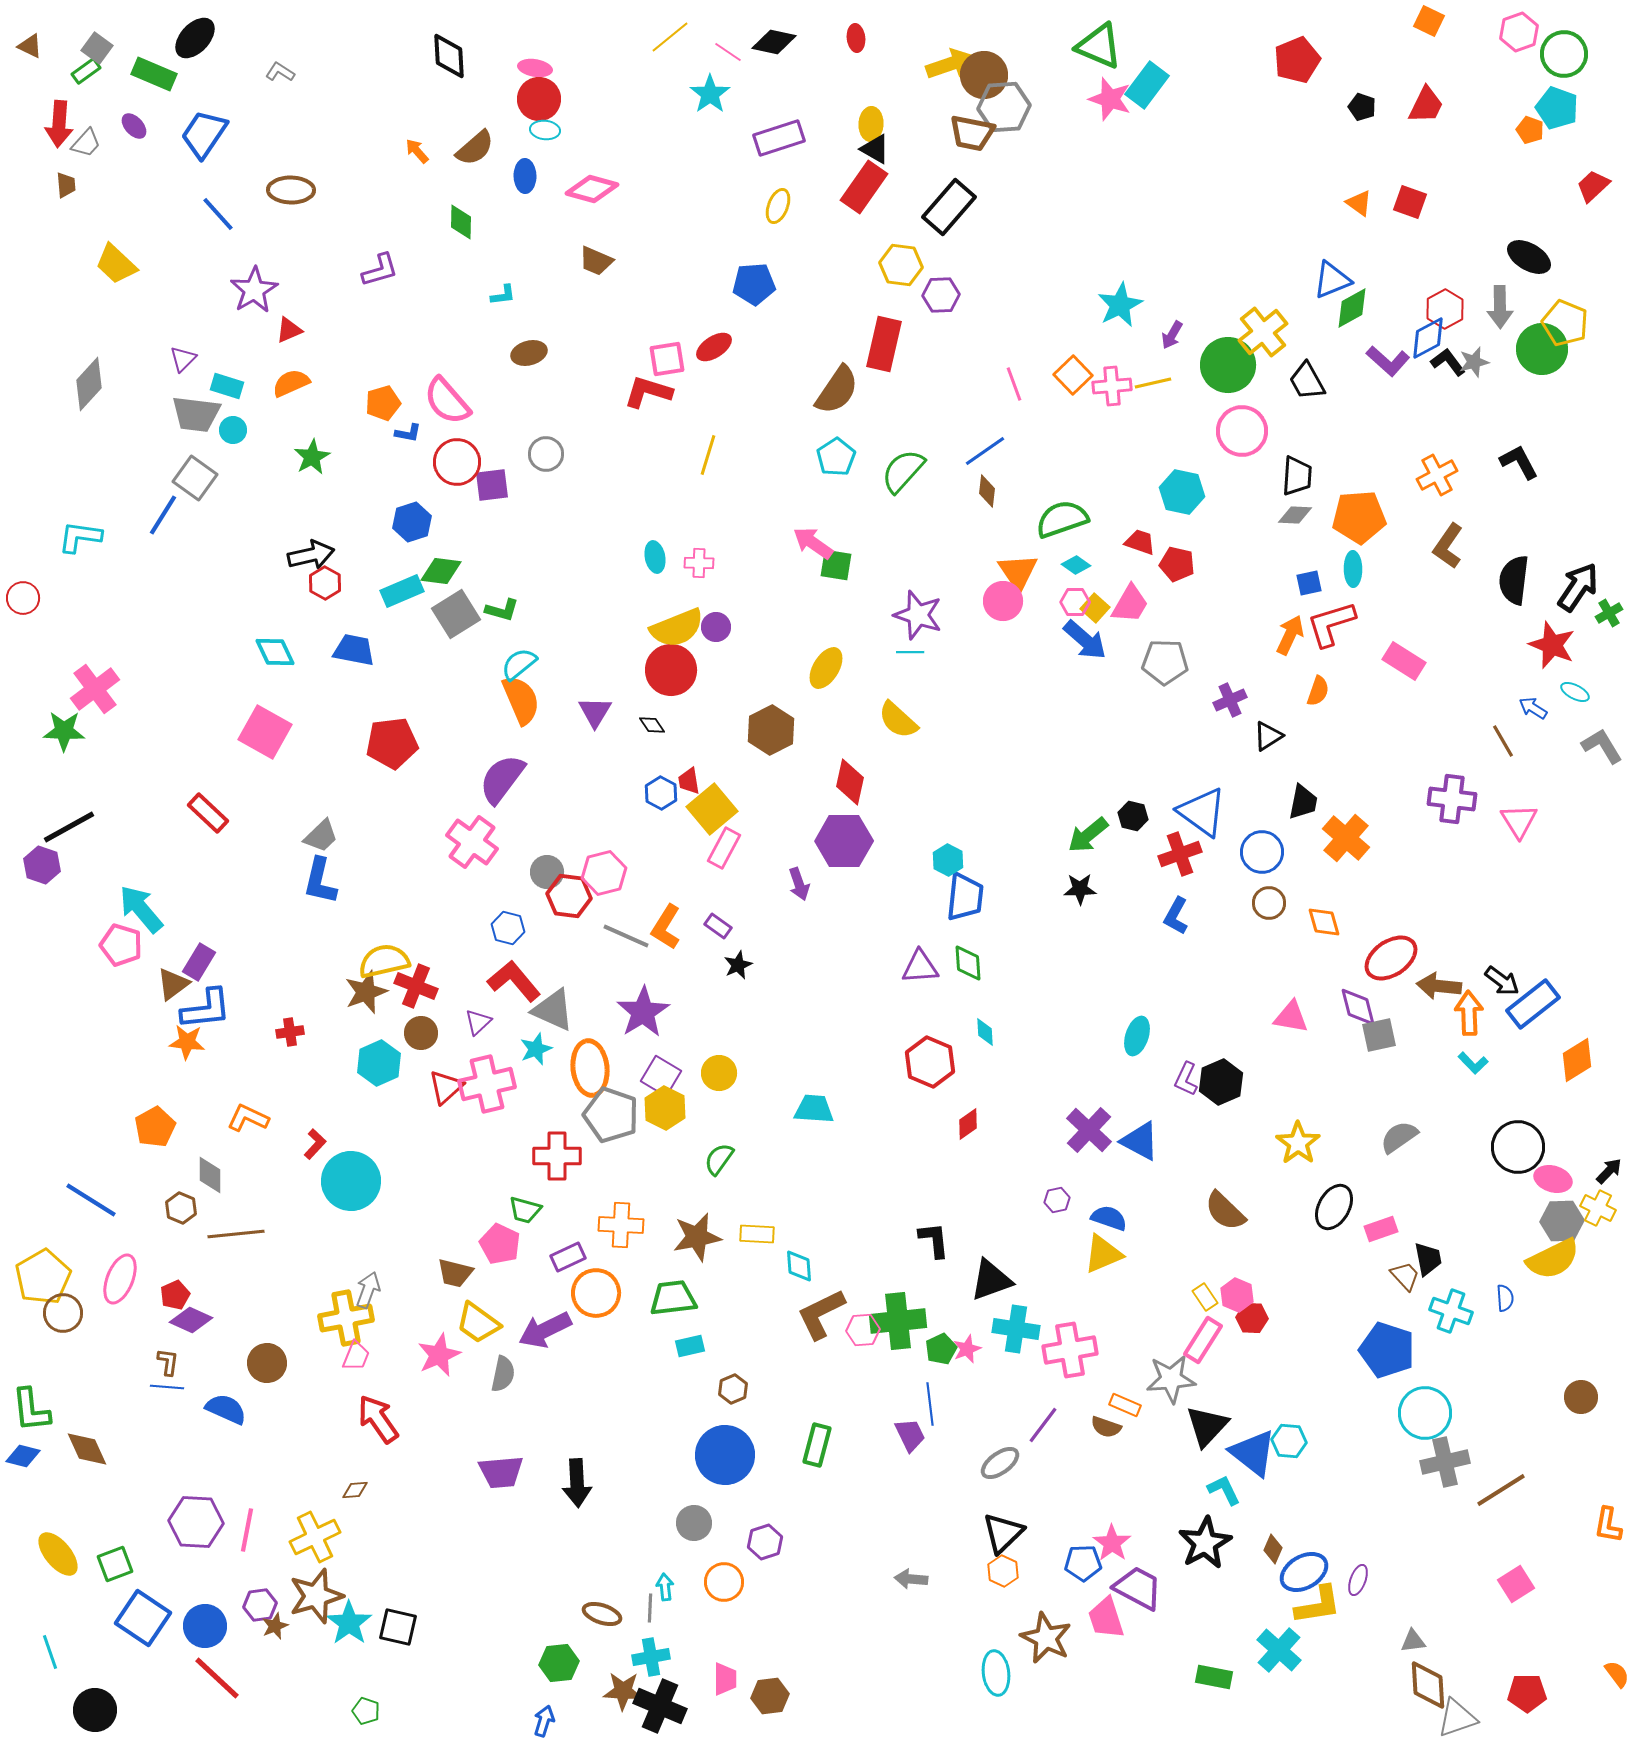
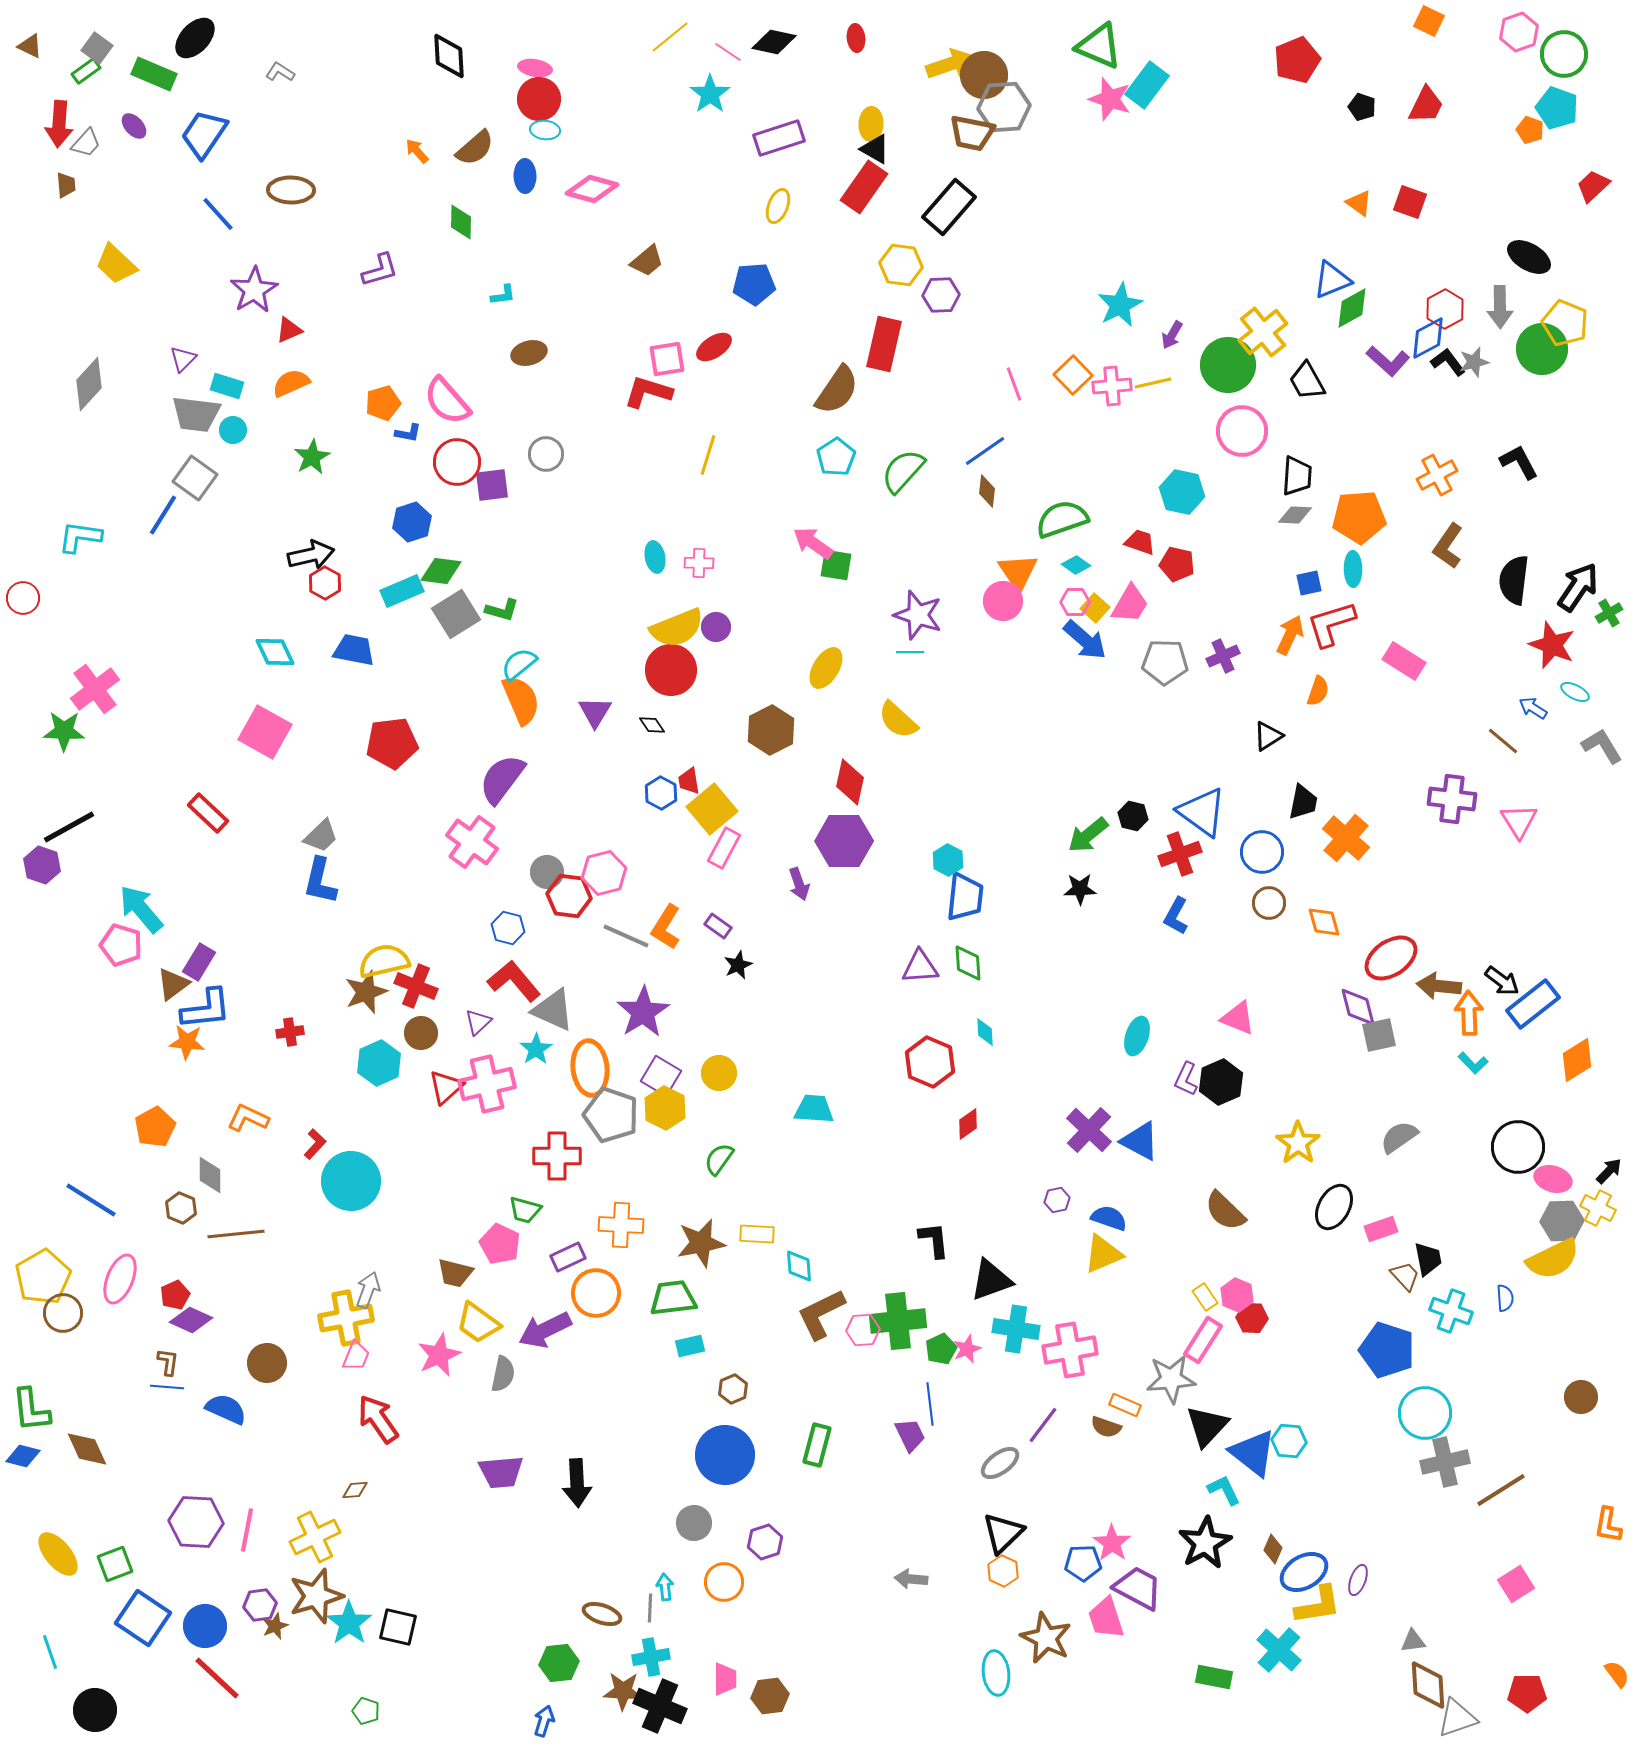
brown trapezoid at (596, 261): moved 51 px right; rotated 63 degrees counterclockwise
purple cross at (1230, 700): moved 7 px left, 44 px up
brown line at (1503, 741): rotated 20 degrees counterclockwise
pink triangle at (1291, 1017): moved 53 px left, 1 px down; rotated 12 degrees clockwise
cyan star at (536, 1049): rotated 12 degrees counterclockwise
brown star at (697, 1237): moved 4 px right, 6 px down
